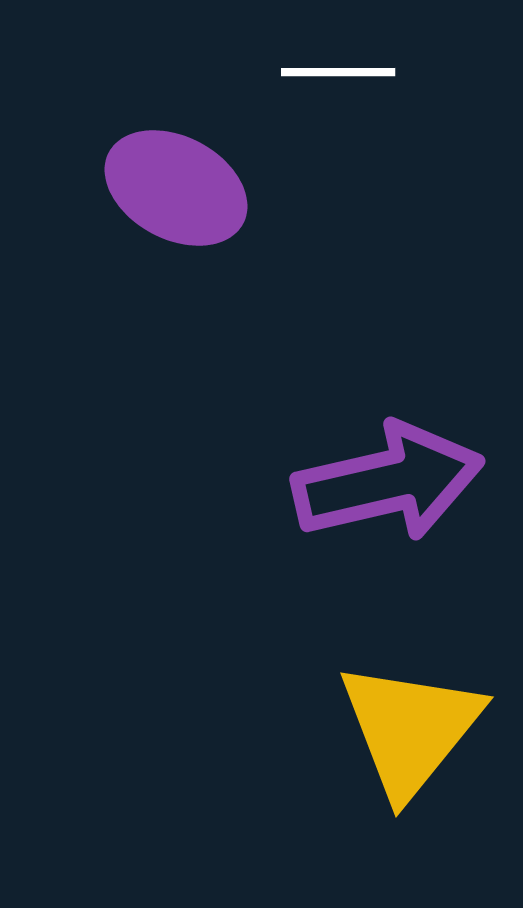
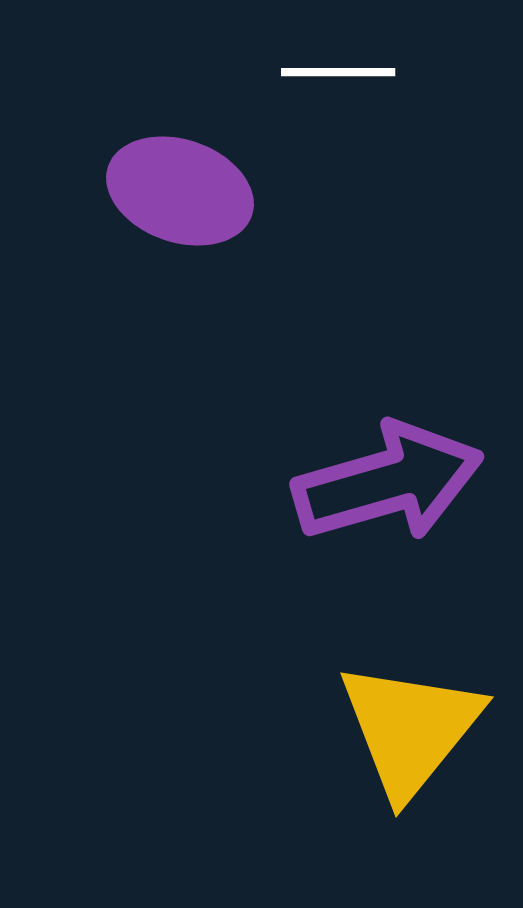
purple ellipse: moved 4 px right, 3 px down; rotated 9 degrees counterclockwise
purple arrow: rotated 3 degrees counterclockwise
